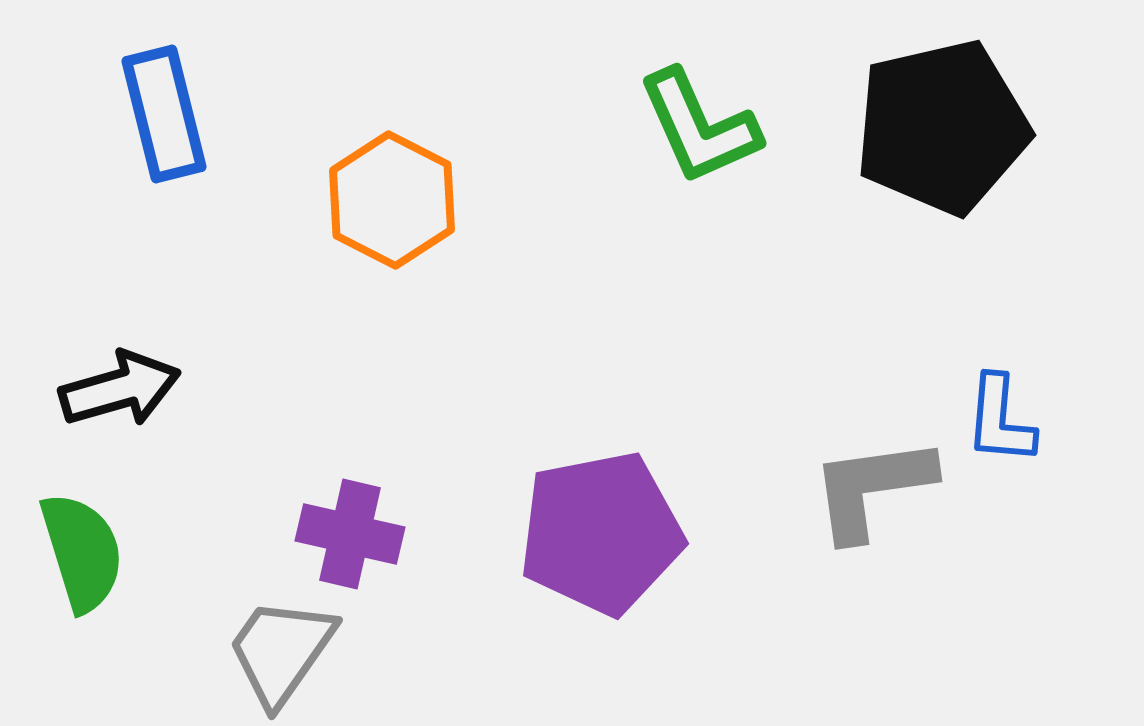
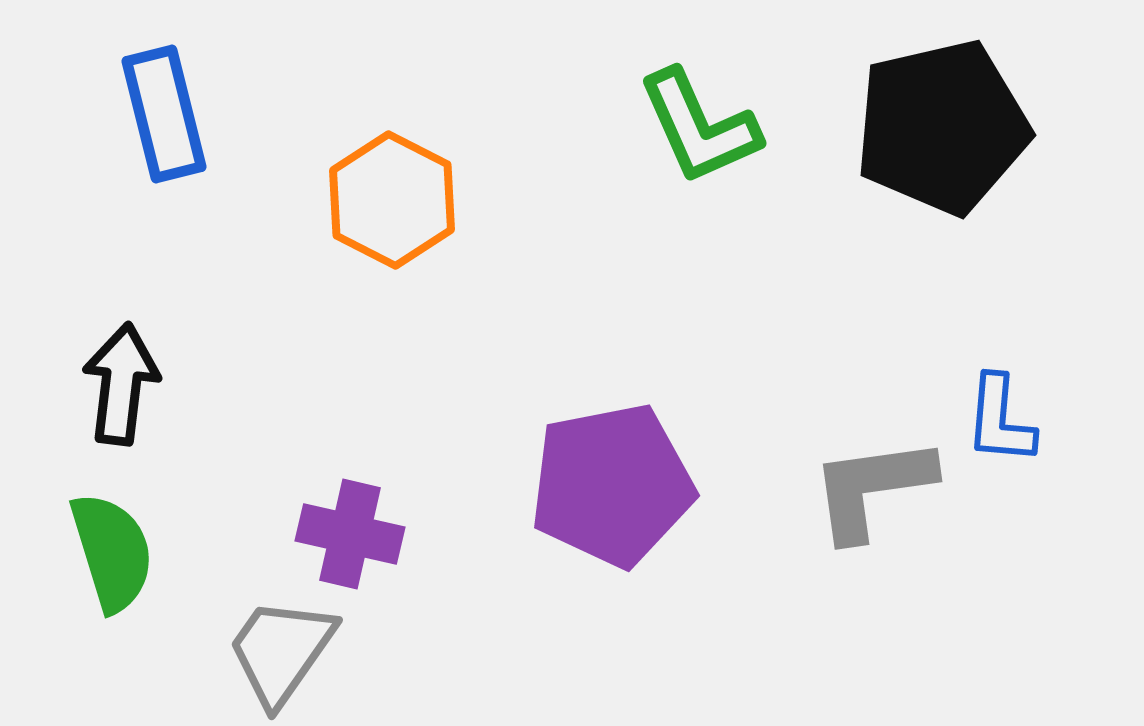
black arrow: moved 1 px right, 5 px up; rotated 67 degrees counterclockwise
purple pentagon: moved 11 px right, 48 px up
green semicircle: moved 30 px right
